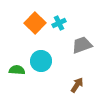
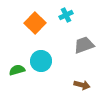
cyan cross: moved 7 px right, 8 px up
gray trapezoid: moved 2 px right
green semicircle: rotated 21 degrees counterclockwise
brown arrow: moved 5 px right; rotated 70 degrees clockwise
